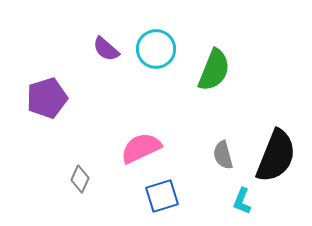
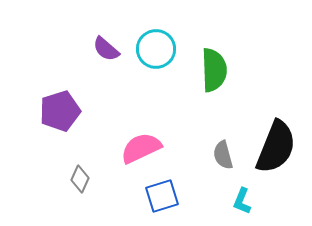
green semicircle: rotated 24 degrees counterclockwise
purple pentagon: moved 13 px right, 13 px down
black semicircle: moved 9 px up
